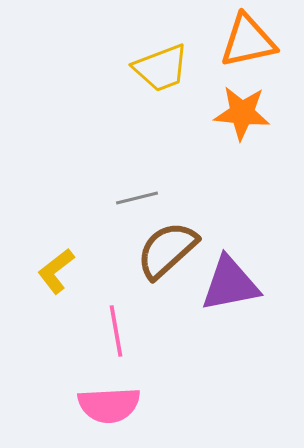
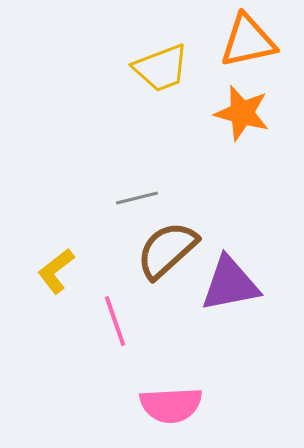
orange star: rotated 10 degrees clockwise
pink line: moved 1 px left, 10 px up; rotated 9 degrees counterclockwise
pink semicircle: moved 62 px right
